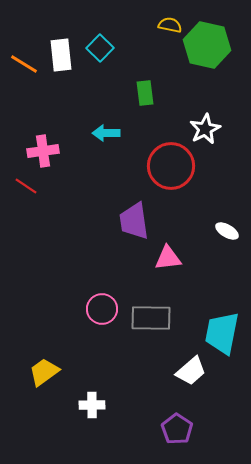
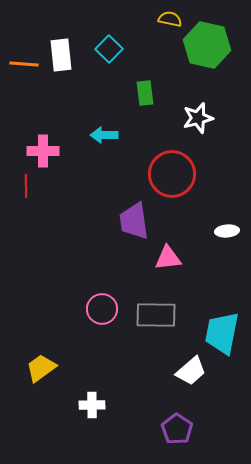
yellow semicircle: moved 6 px up
cyan square: moved 9 px right, 1 px down
orange line: rotated 28 degrees counterclockwise
white star: moved 7 px left, 11 px up; rotated 12 degrees clockwise
cyan arrow: moved 2 px left, 2 px down
pink cross: rotated 8 degrees clockwise
red circle: moved 1 px right, 8 px down
red line: rotated 55 degrees clockwise
white ellipse: rotated 35 degrees counterclockwise
gray rectangle: moved 5 px right, 3 px up
yellow trapezoid: moved 3 px left, 4 px up
